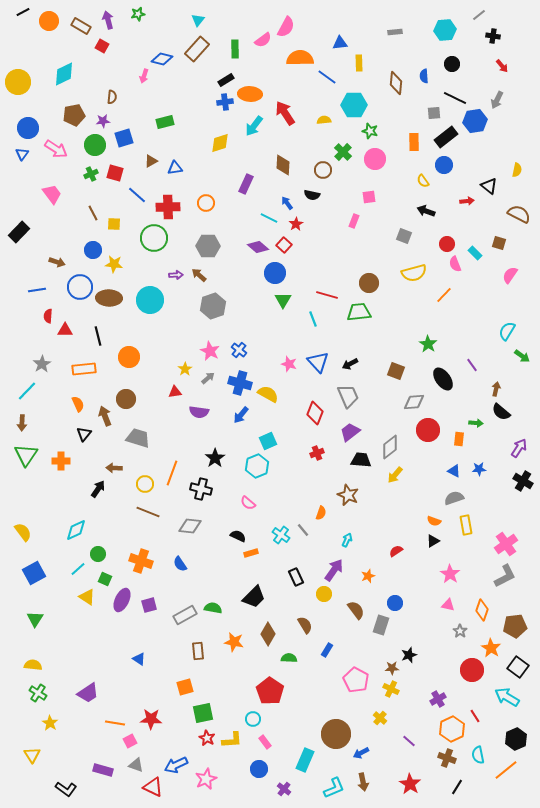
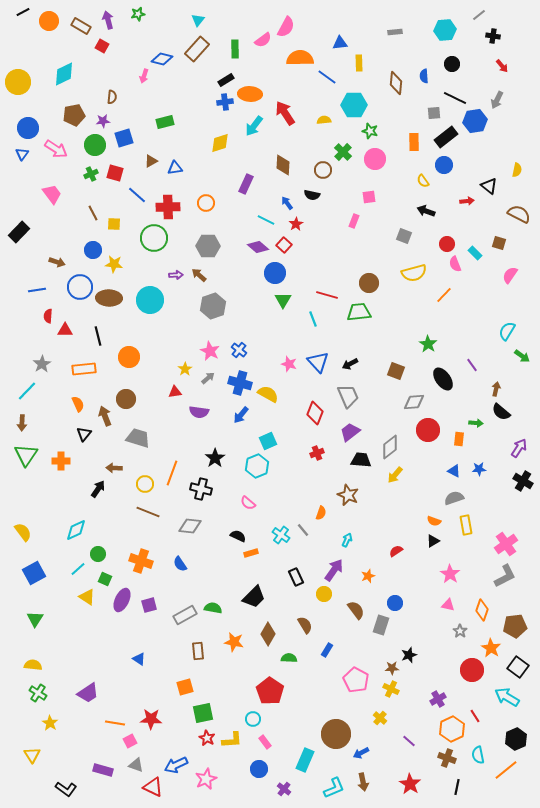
cyan line at (269, 218): moved 3 px left, 2 px down
black line at (457, 787): rotated 21 degrees counterclockwise
